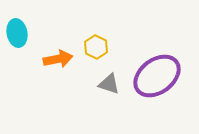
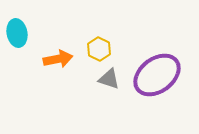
yellow hexagon: moved 3 px right, 2 px down
purple ellipse: moved 1 px up
gray triangle: moved 5 px up
